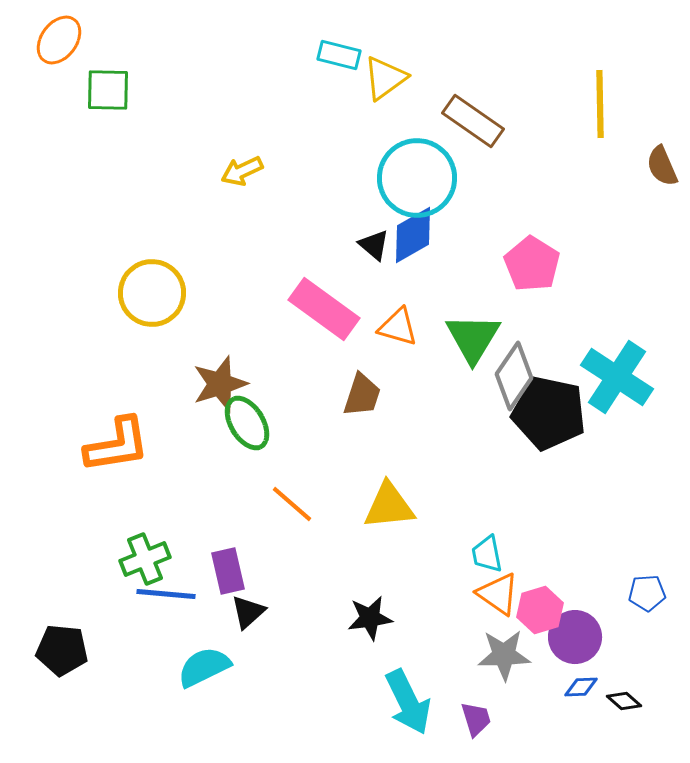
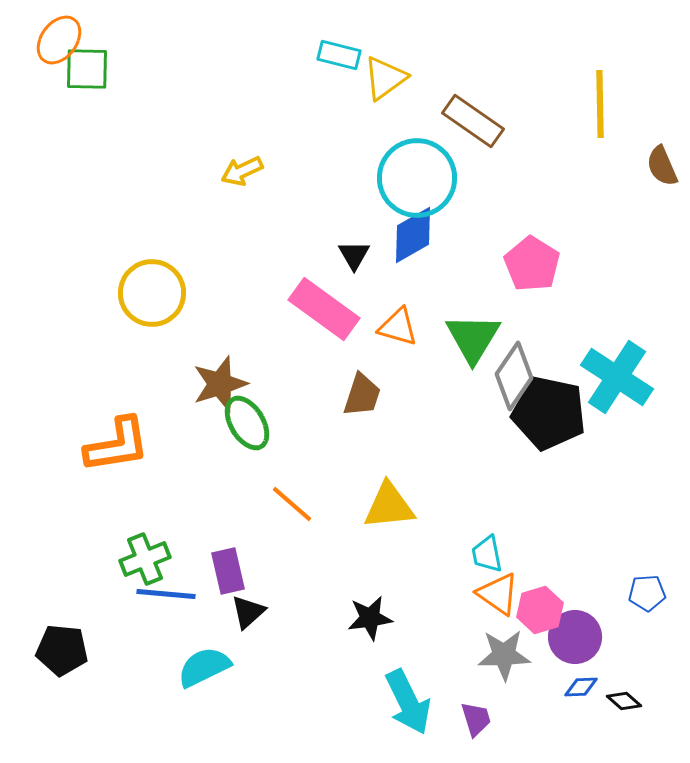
green square at (108, 90): moved 21 px left, 21 px up
black triangle at (374, 245): moved 20 px left, 10 px down; rotated 20 degrees clockwise
